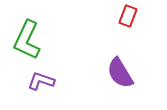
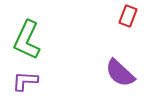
purple semicircle: rotated 16 degrees counterclockwise
purple L-shape: moved 16 px left; rotated 16 degrees counterclockwise
